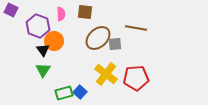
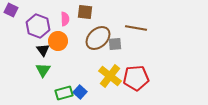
pink semicircle: moved 4 px right, 5 px down
orange circle: moved 4 px right
yellow cross: moved 4 px right, 2 px down
